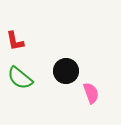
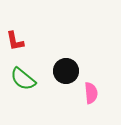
green semicircle: moved 3 px right, 1 px down
pink semicircle: rotated 15 degrees clockwise
